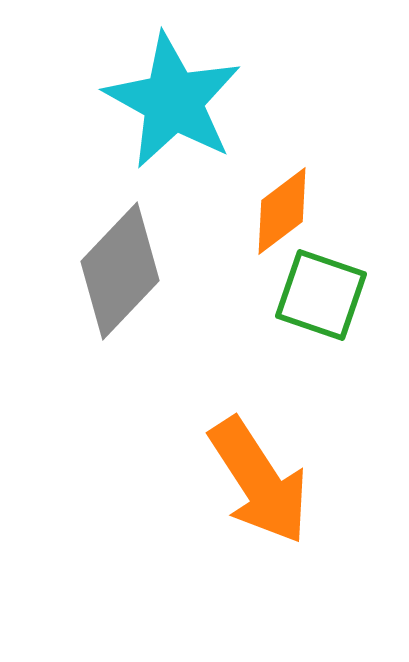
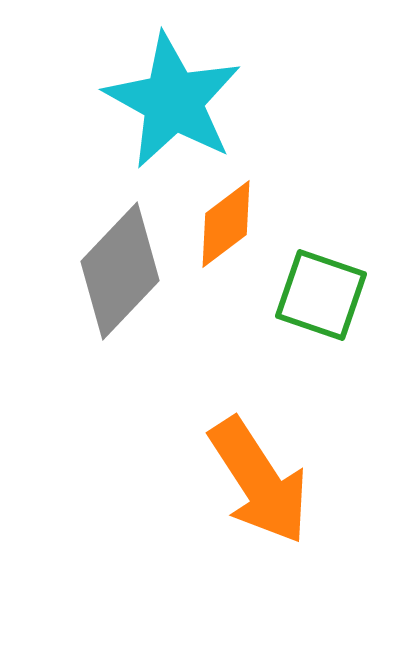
orange diamond: moved 56 px left, 13 px down
